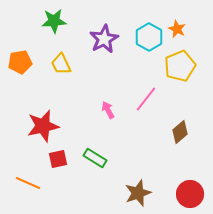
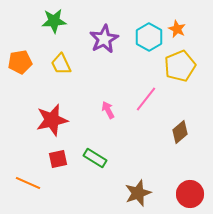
red star: moved 9 px right, 6 px up
